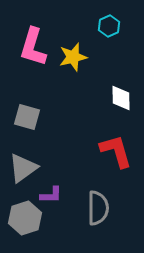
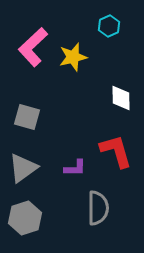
pink L-shape: rotated 30 degrees clockwise
purple L-shape: moved 24 px right, 27 px up
